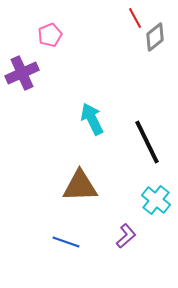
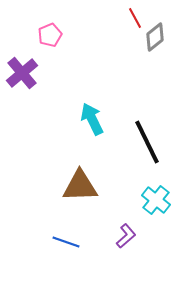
purple cross: rotated 16 degrees counterclockwise
